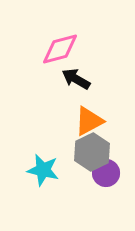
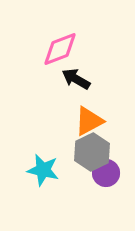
pink diamond: rotated 6 degrees counterclockwise
